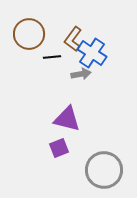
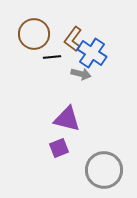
brown circle: moved 5 px right
gray arrow: rotated 24 degrees clockwise
